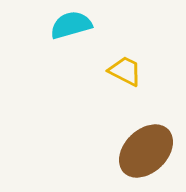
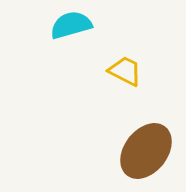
brown ellipse: rotated 8 degrees counterclockwise
